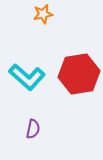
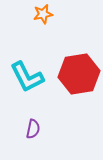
cyan L-shape: rotated 21 degrees clockwise
